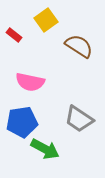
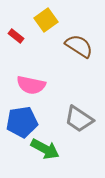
red rectangle: moved 2 px right, 1 px down
pink semicircle: moved 1 px right, 3 px down
